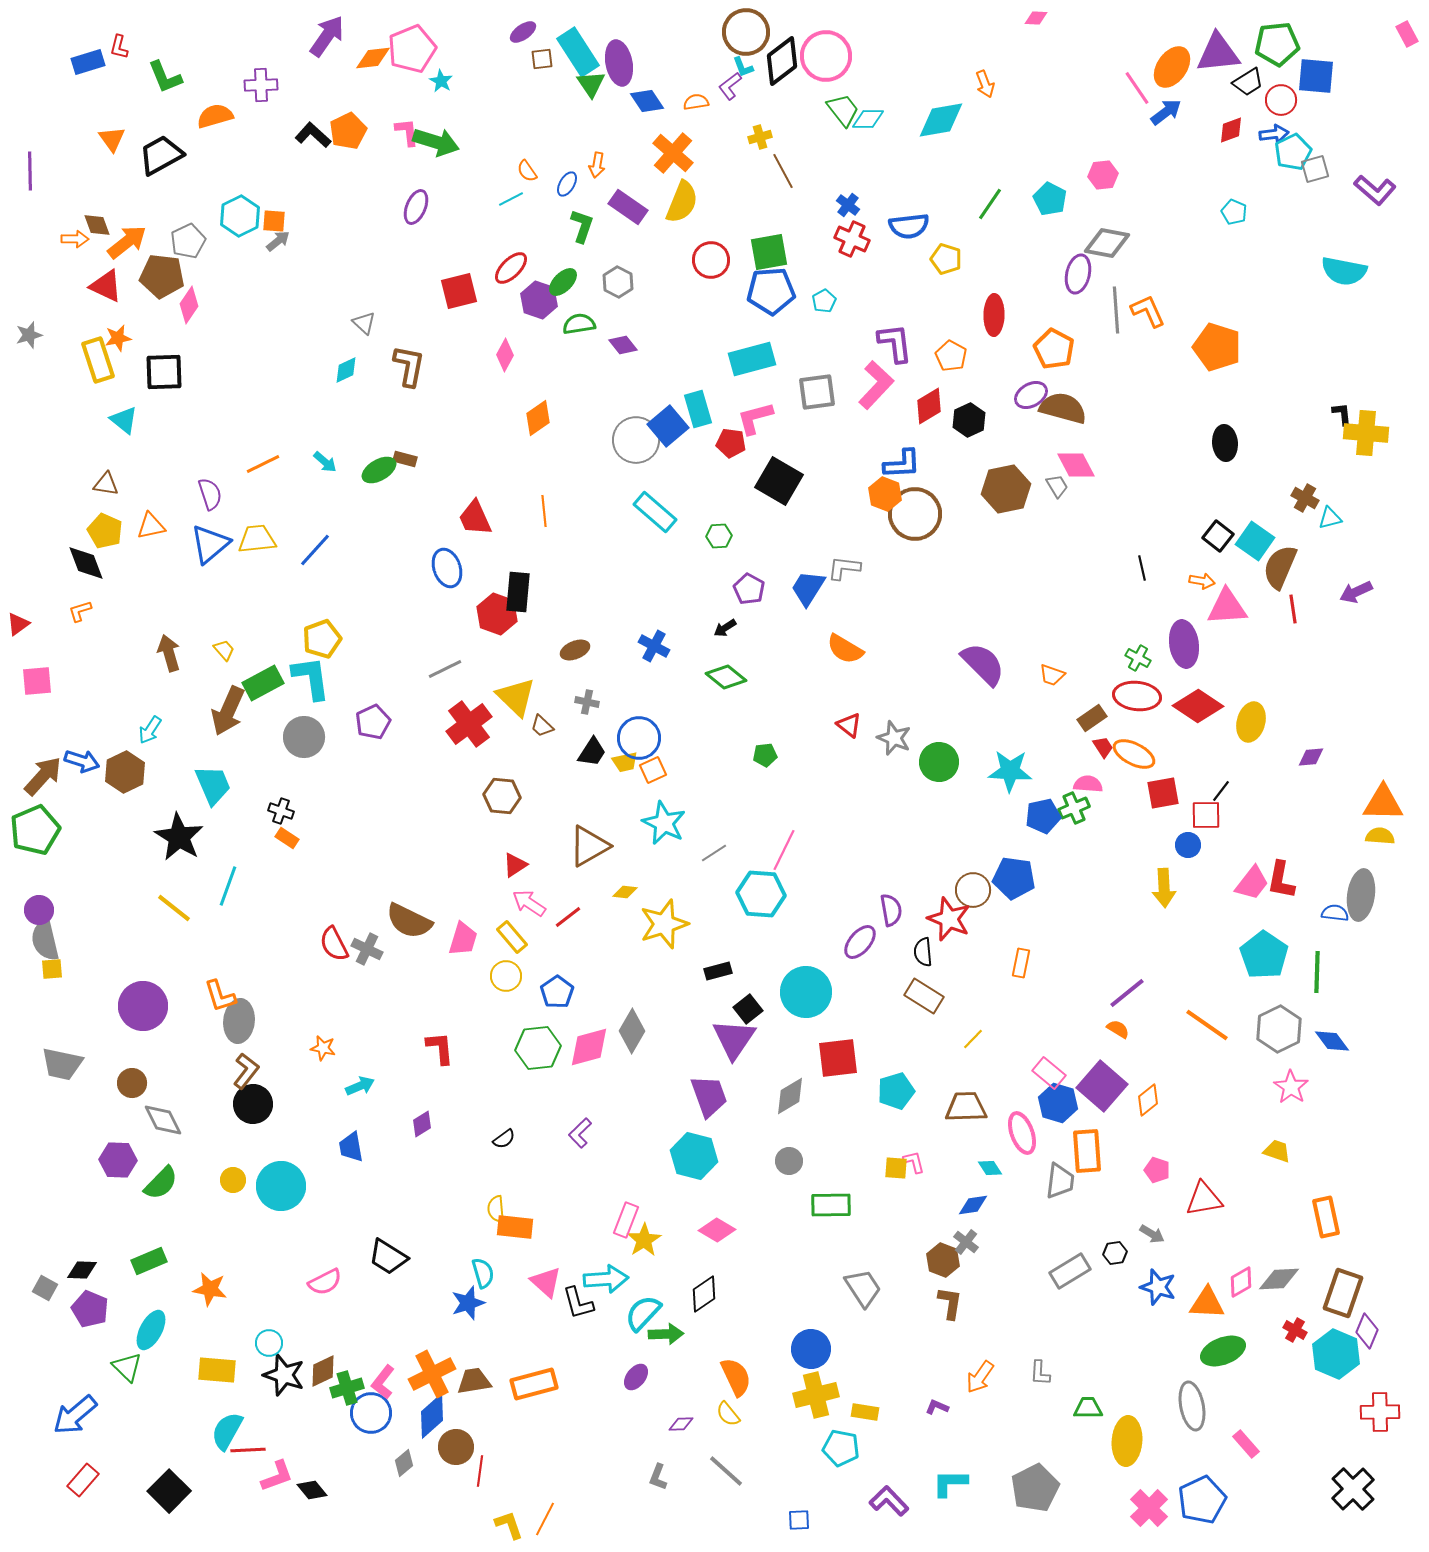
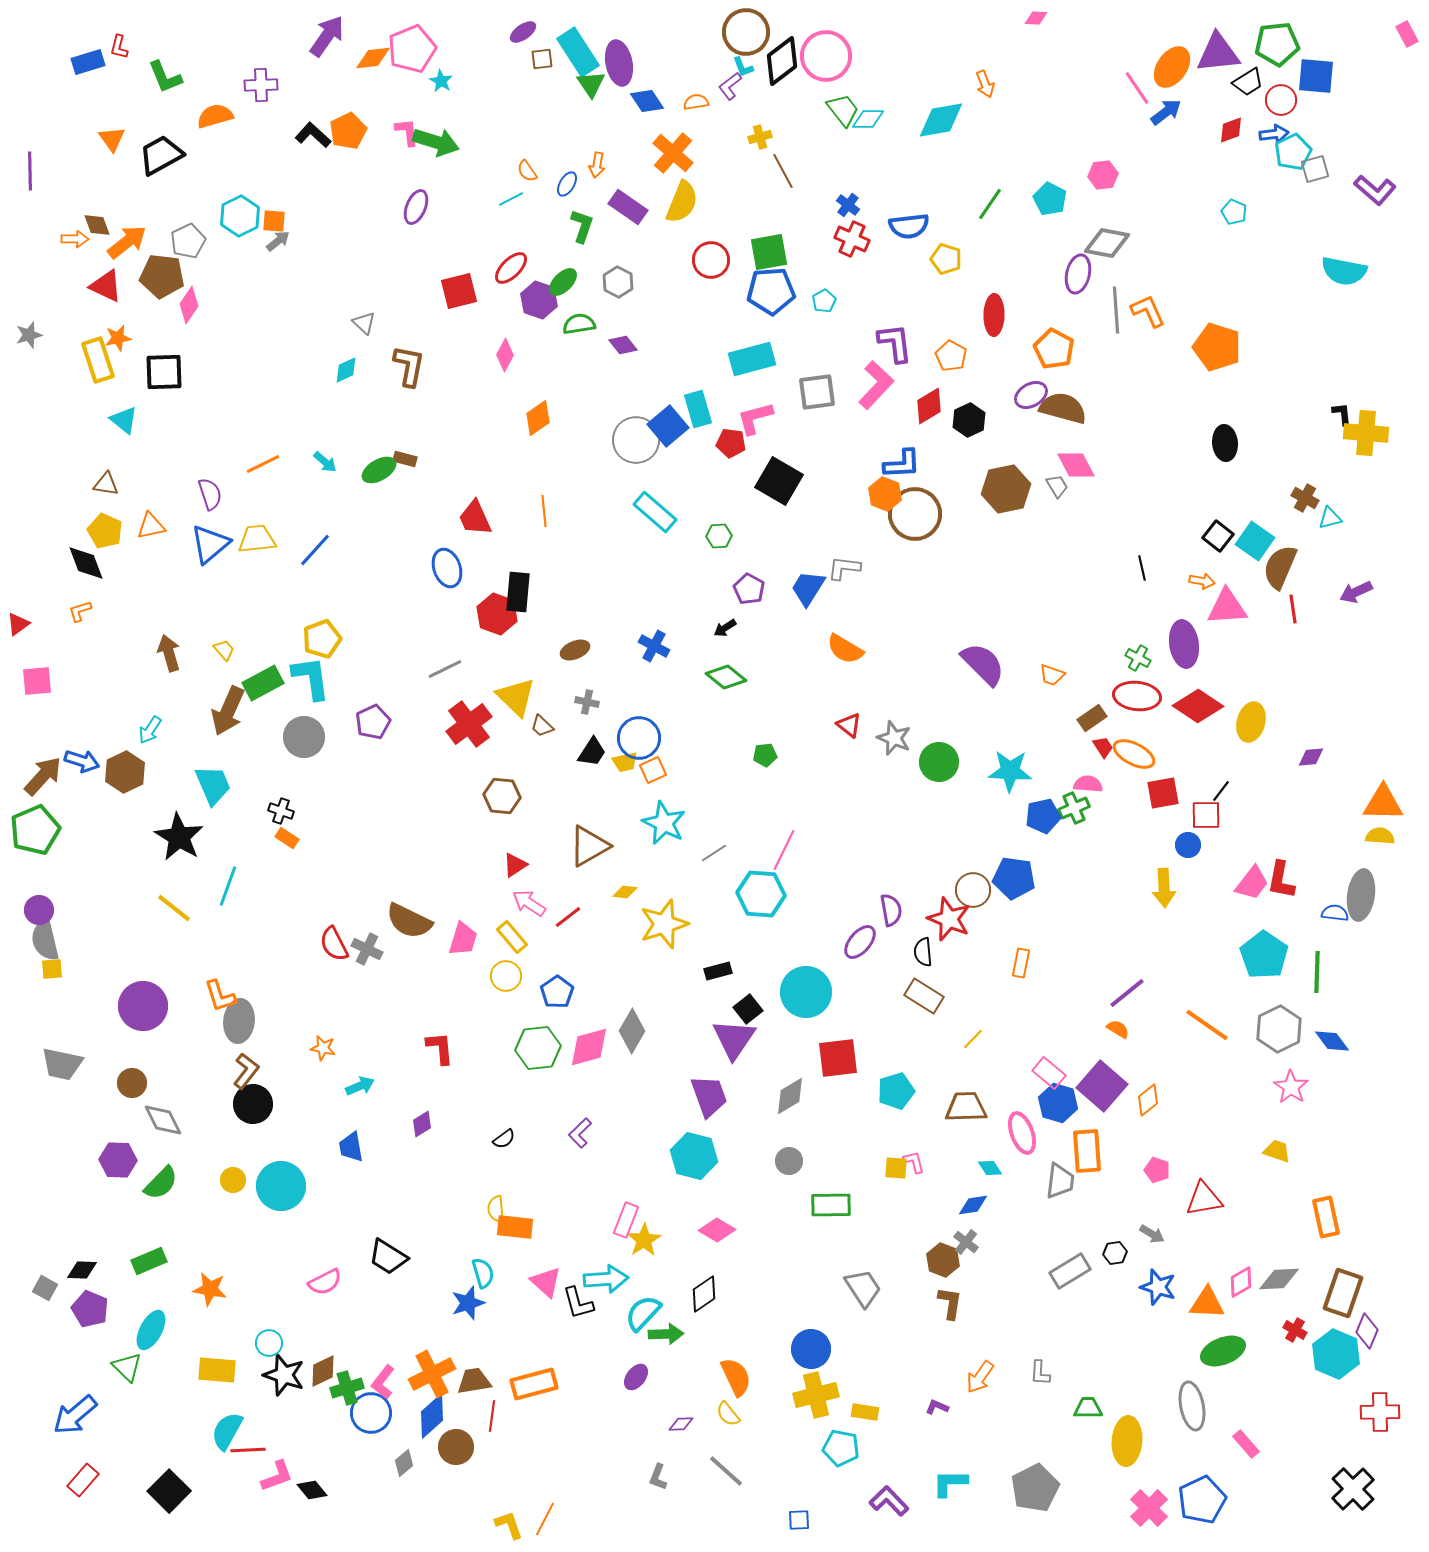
red line at (480, 1471): moved 12 px right, 55 px up
